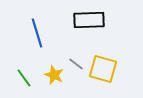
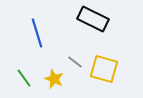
black rectangle: moved 4 px right, 1 px up; rotated 28 degrees clockwise
gray line: moved 1 px left, 2 px up
yellow square: moved 1 px right
yellow star: moved 4 px down
